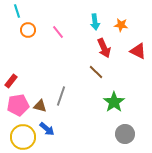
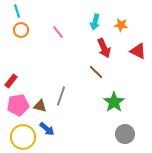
cyan arrow: rotated 21 degrees clockwise
orange circle: moved 7 px left
